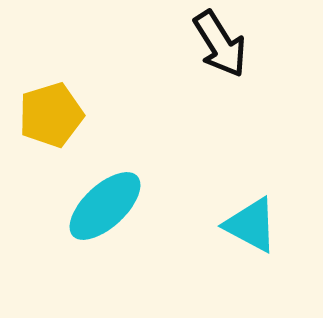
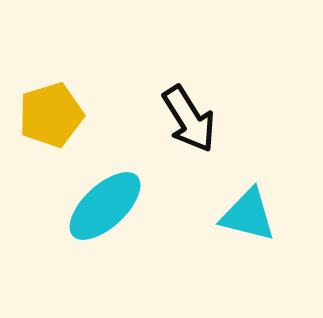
black arrow: moved 31 px left, 75 px down
cyan triangle: moved 3 px left, 10 px up; rotated 14 degrees counterclockwise
